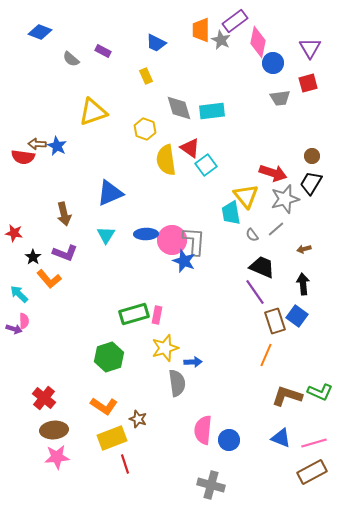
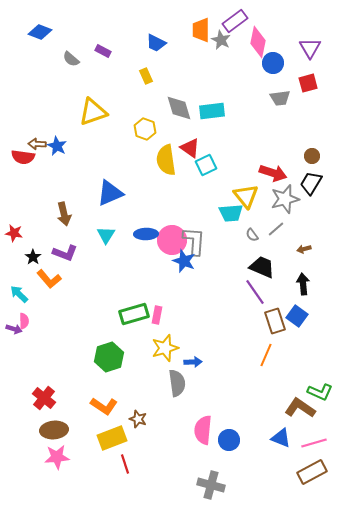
cyan square at (206, 165): rotated 10 degrees clockwise
cyan trapezoid at (231, 213): rotated 85 degrees counterclockwise
brown L-shape at (287, 396): moved 13 px right, 12 px down; rotated 16 degrees clockwise
